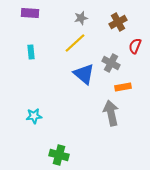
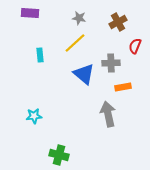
gray star: moved 2 px left; rotated 24 degrees clockwise
cyan rectangle: moved 9 px right, 3 px down
gray cross: rotated 30 degrees counterclockwise
gray arrow: moved 3 px left, 1 px down
